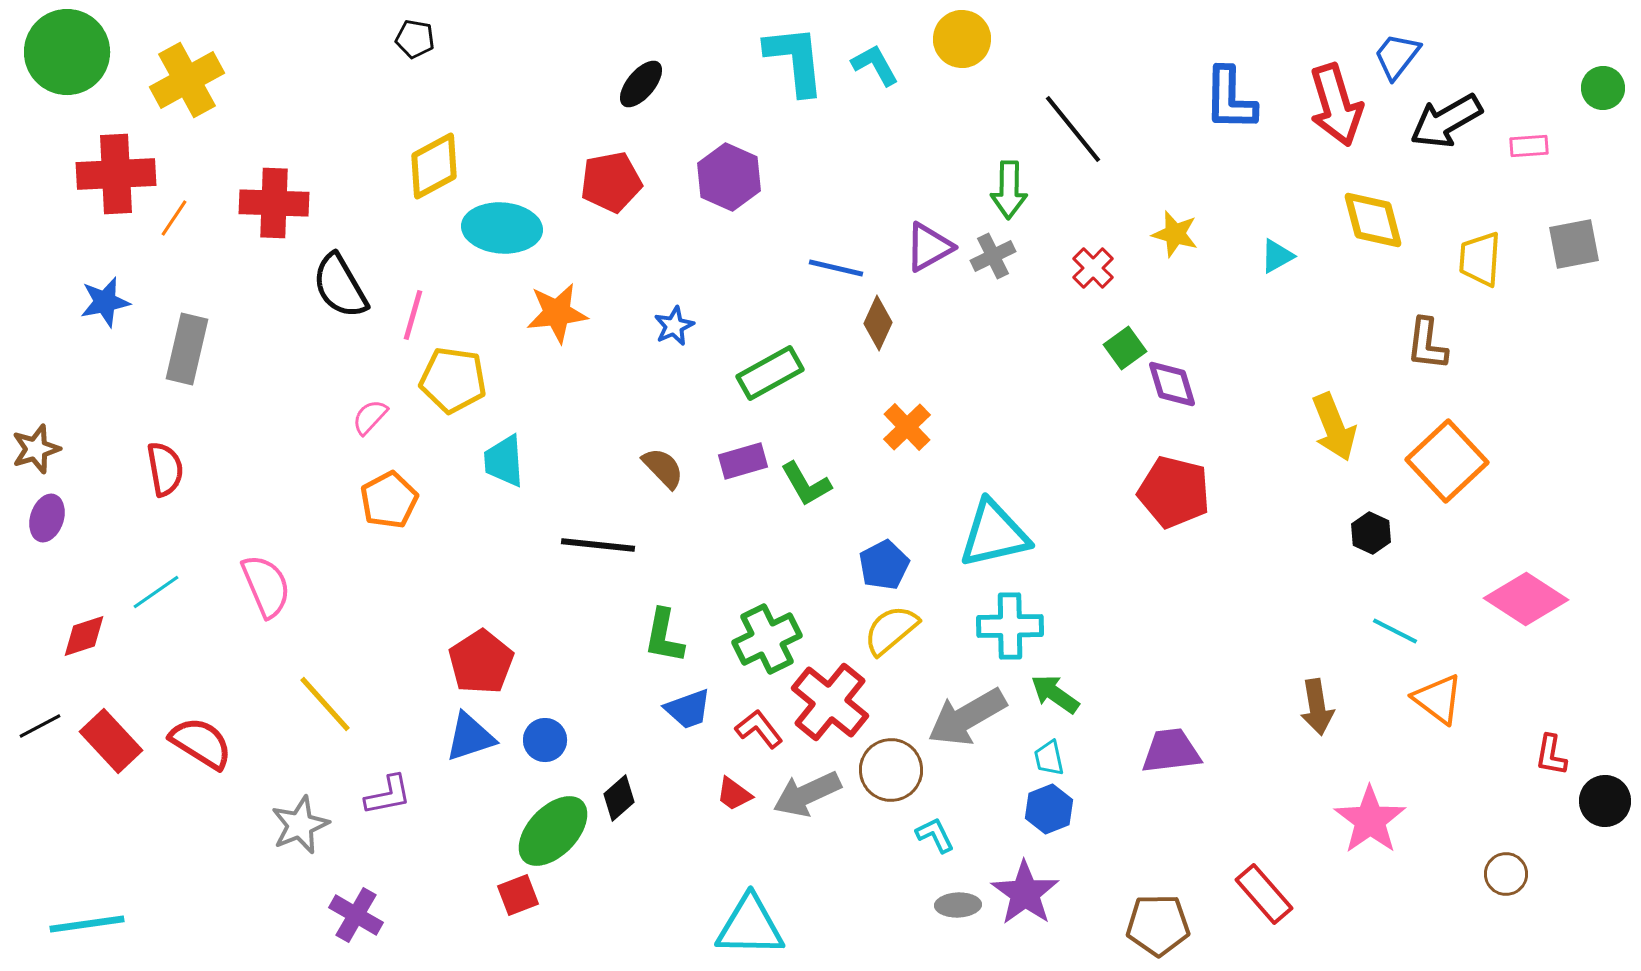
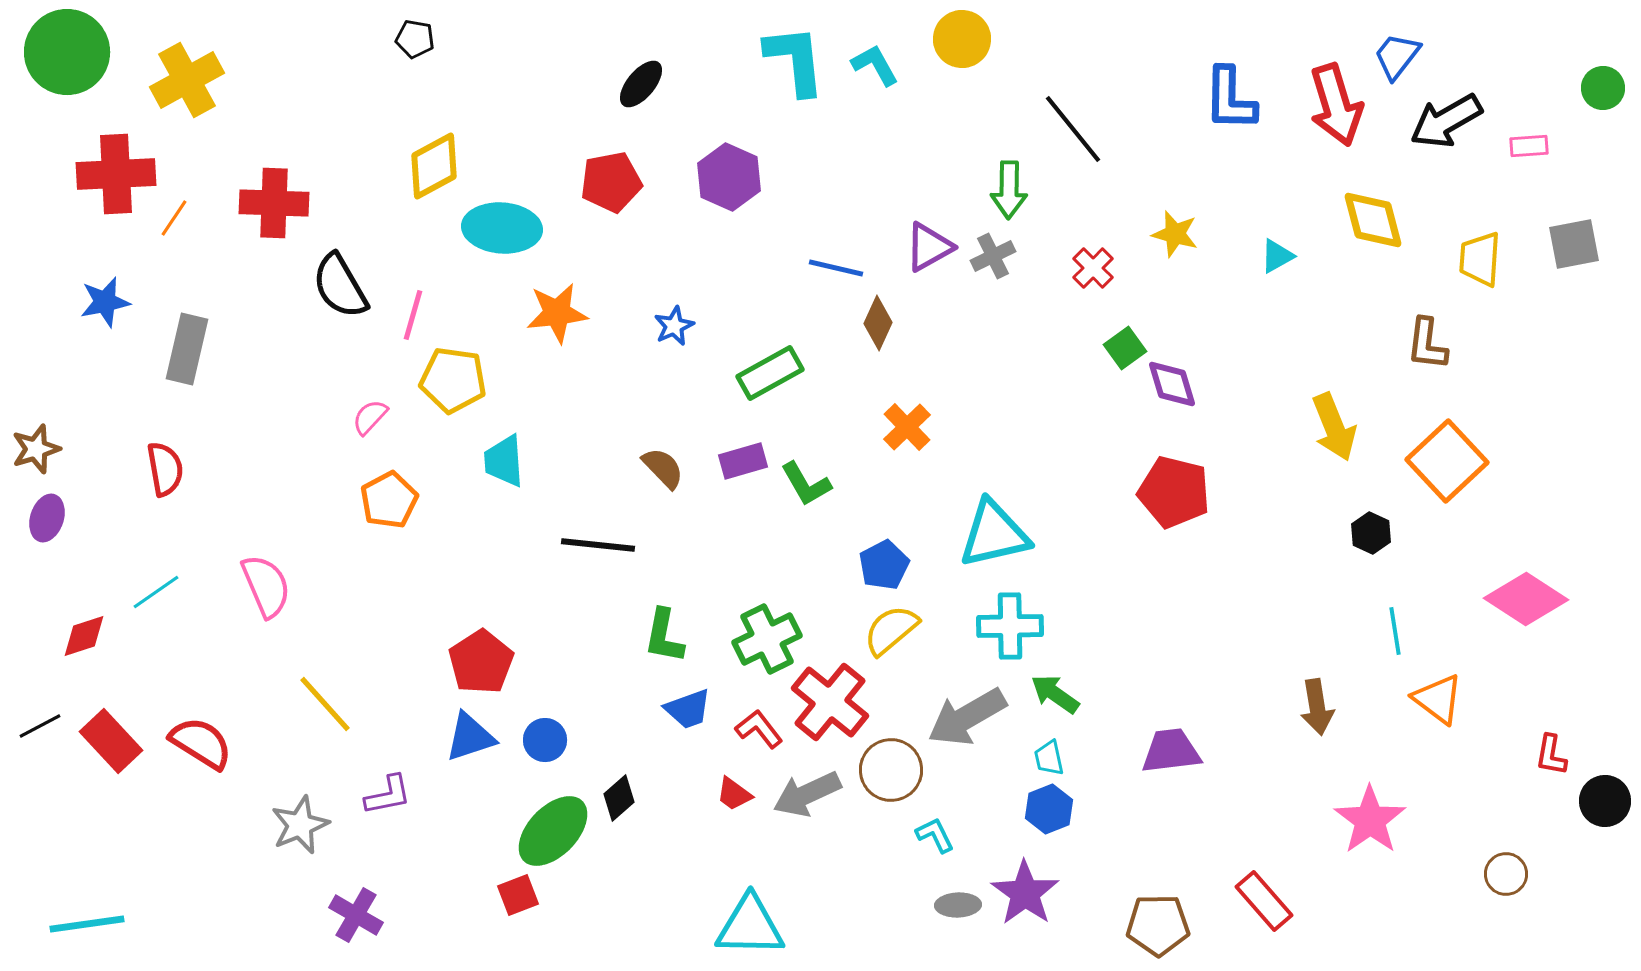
cyan line at (1395, 631): rotated 54 degrees clockwise
red rectangle at (1264, 894): moved 7 px down
